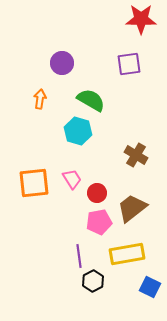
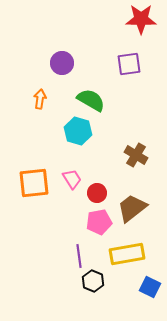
black hexagon: rotated 10 degrees counterclockwise
